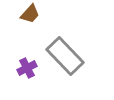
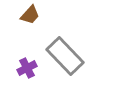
brown trapezoid: moved 1 px down
